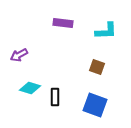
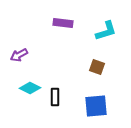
cyan L-shape: rotated 15 degrees counterclockwise
cyan diamond: rotated 10 degrees clockwise
blue square: moved 1 px right, 1 px down; rotated 25 degrees counterclockwise
